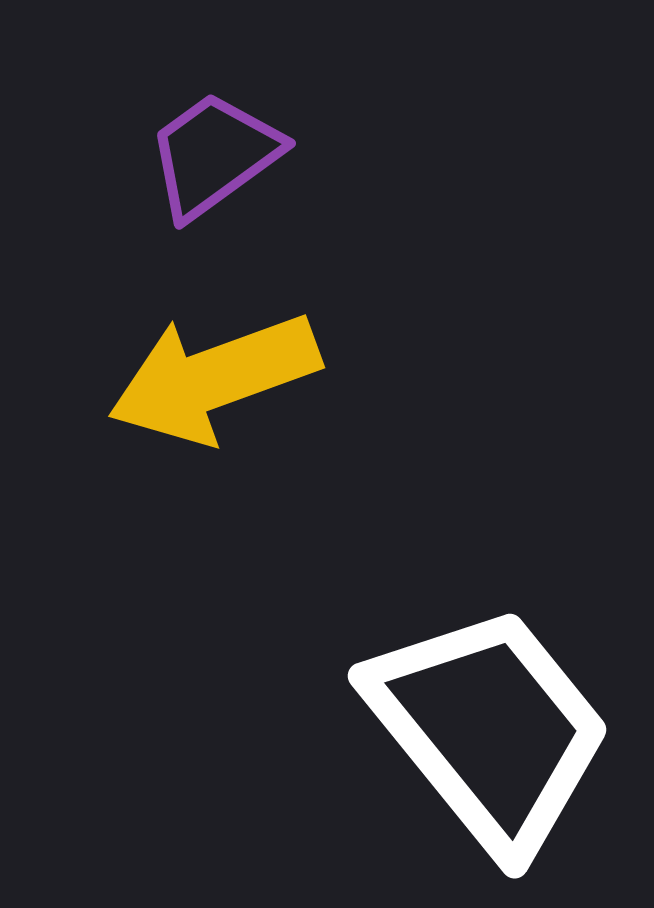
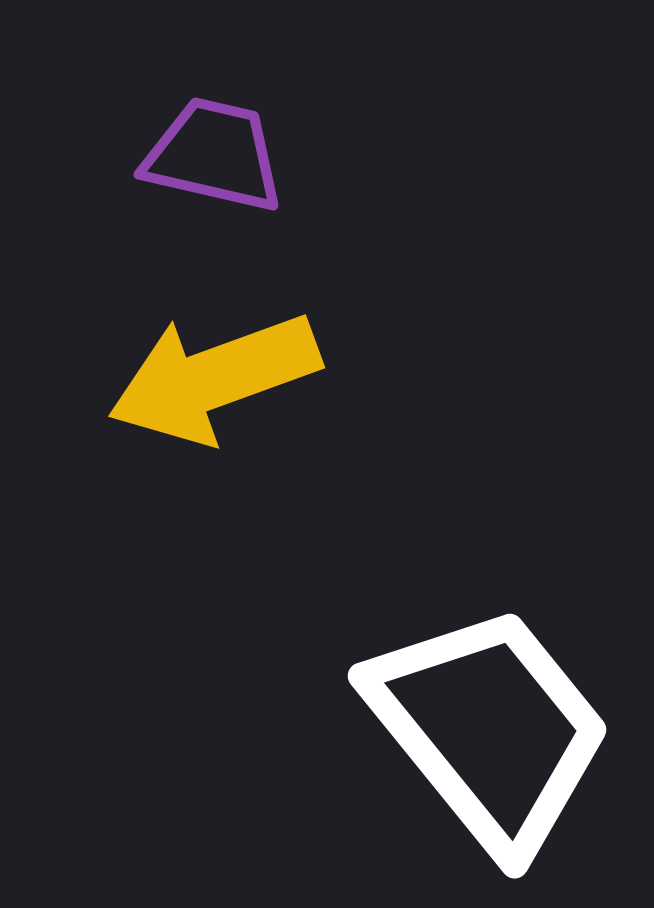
purple trapezoid: rotated 49 degrees clockwise
